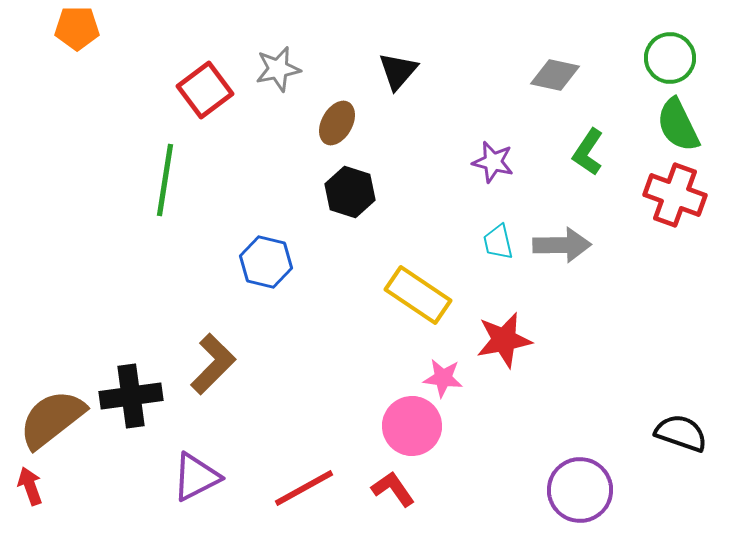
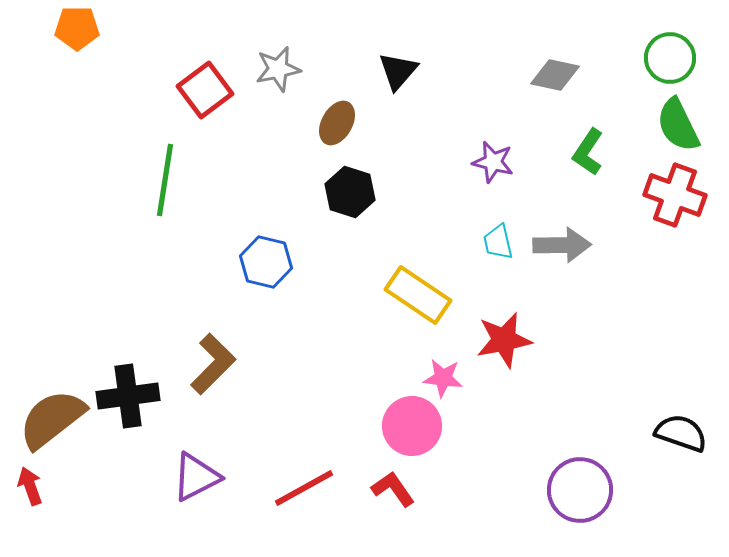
black cross: moved 3 px left
